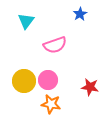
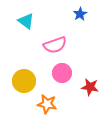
cyan triangle: rotated 30 degrees counterclockwise
pink circle: moved 14 px right, 7 px up
orange star: moved 4 px left
